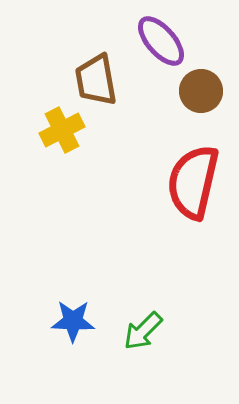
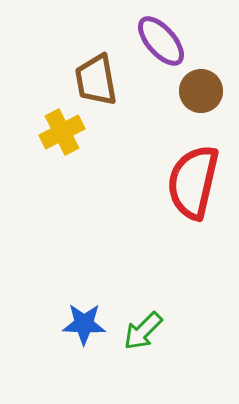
yellow cross: moved 2 px down
blue star: moved 11 px right, 3 px down
